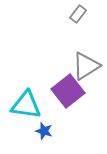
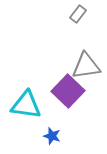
gray triangle: rotated 24 degrees clockwise
purple square: rotated 8 degrees counterclockwise
blue star: moved 8 px right, 5 px down
